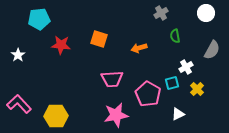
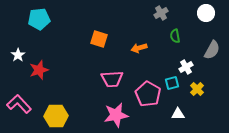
red star: moved 22 px left, 25 px down; rotated 24 degrees counterclockwise
white triangle: rotated 24 degrees clockwise
